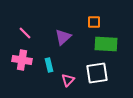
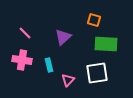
orange square: moved 2 px up; rotated 16 degrees clockwise
